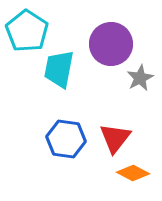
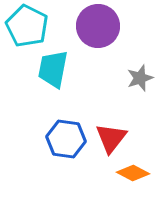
cyan pentagon: moved 5 px up; rotated 6 degrees counterclockwise
purple circle: moved 13 px left, 18 px up
cyan trapezoid: moved 6 px left
gray star: rotated 8 degrees clockwise
red triangle: moved 4 px left
